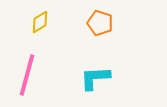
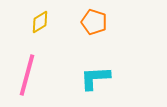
orange pentagon: moved 6 px left, 1 px up
